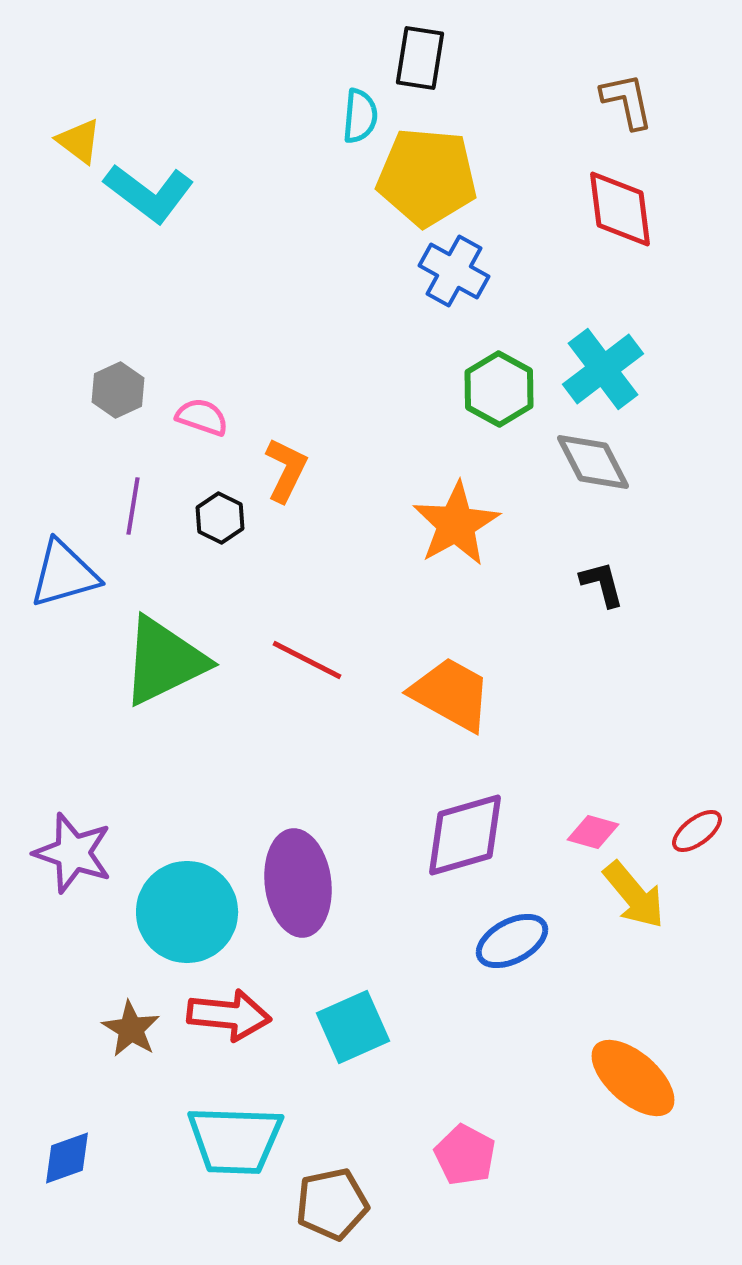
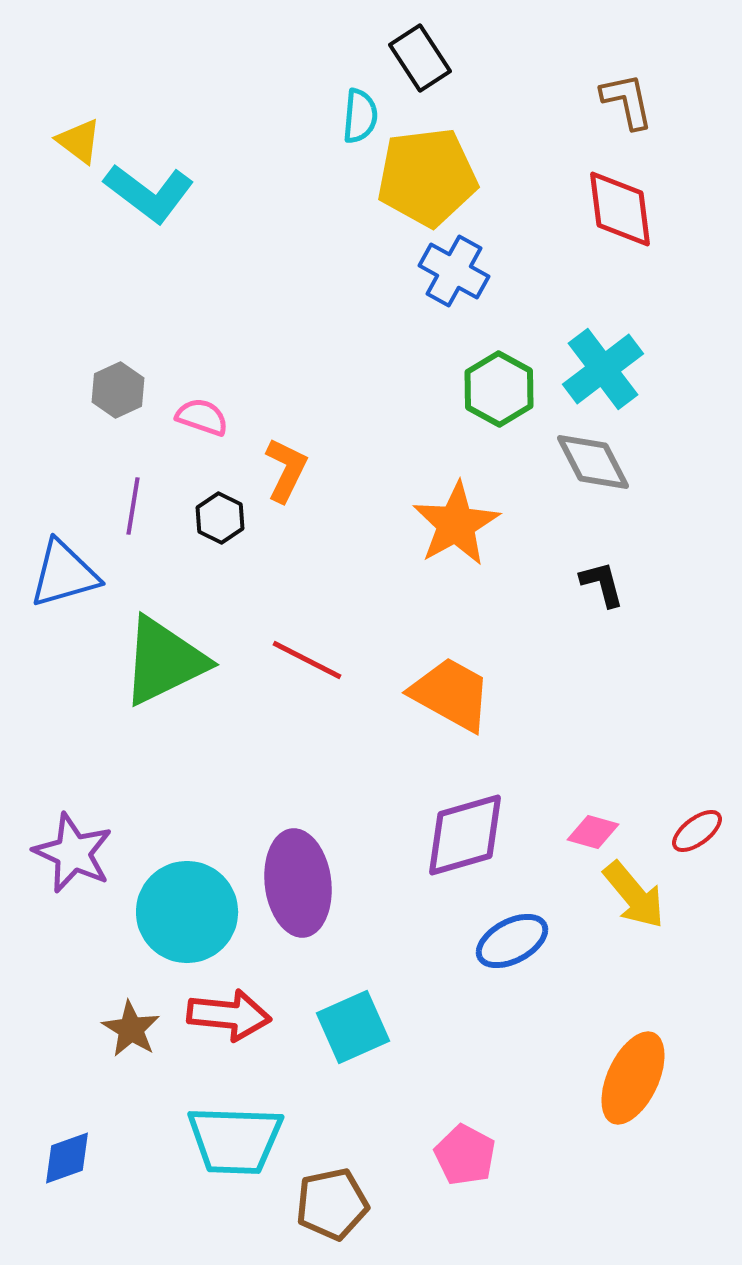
black rectangle: rotated 42 degrees counterclockwise
yellow pentagon: rotated 12 degrees counterclockwise
purple star: rotated 6 degrees clockwise
orange ellipse: rotated 74 degrees clockwise
